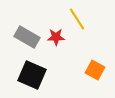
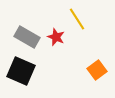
red star: rotated 24 degrees clockwise
orange square: moved 2 px right; rotated 24 degrees clockwise
black square: moved 11 px left, 4 px up
